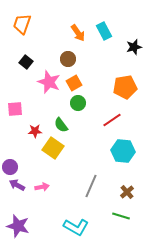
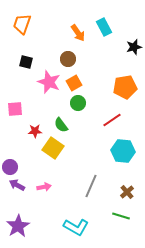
cyan rectangle: moved 4 px up
black square: rotated 24 degrees counterclockwise
pink arrow: moved 2 px right
purple star: rotated 25 degrees clockwise
